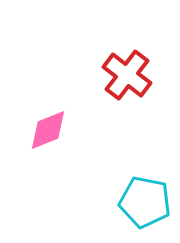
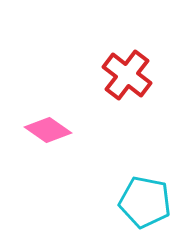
pink diamond: rotated 57 degrees clockwise
